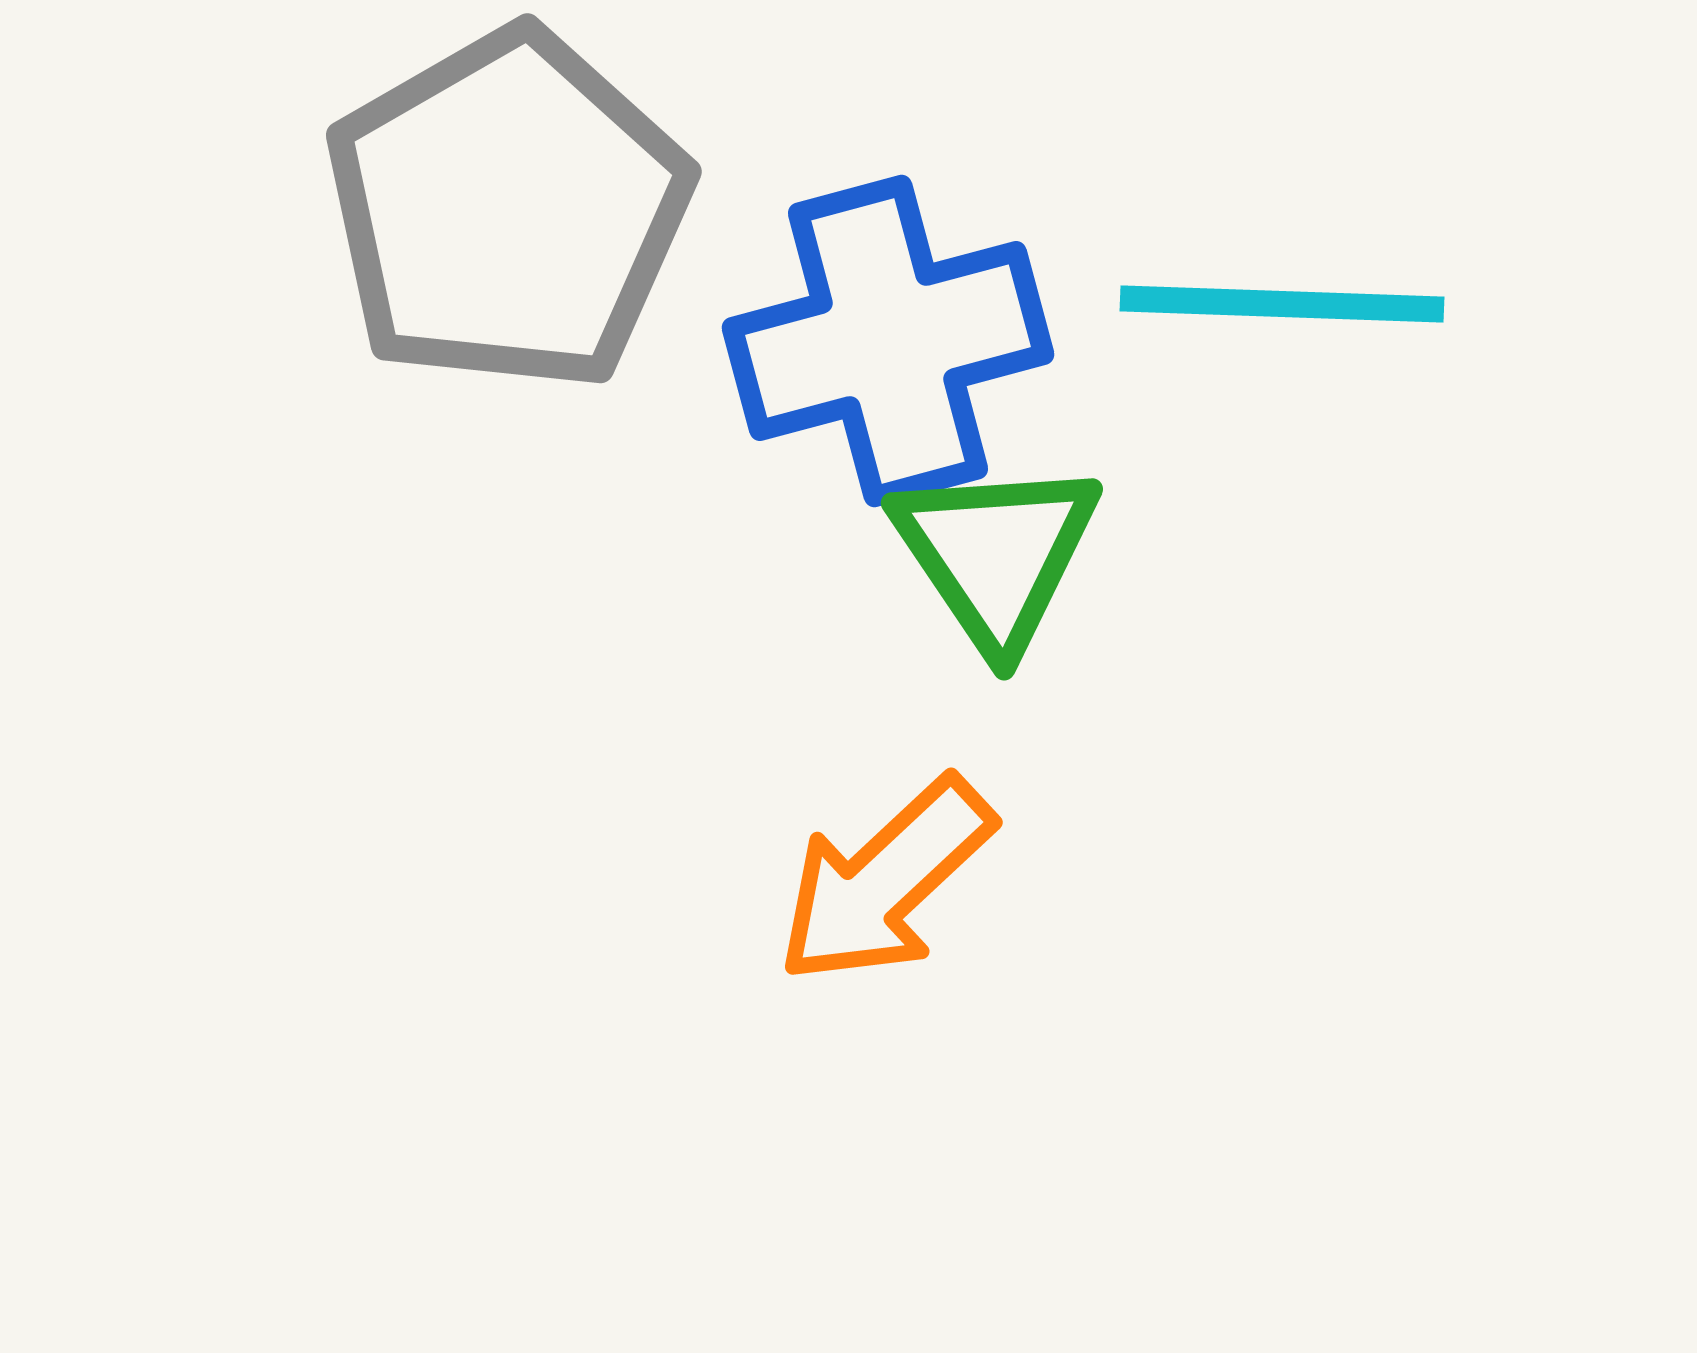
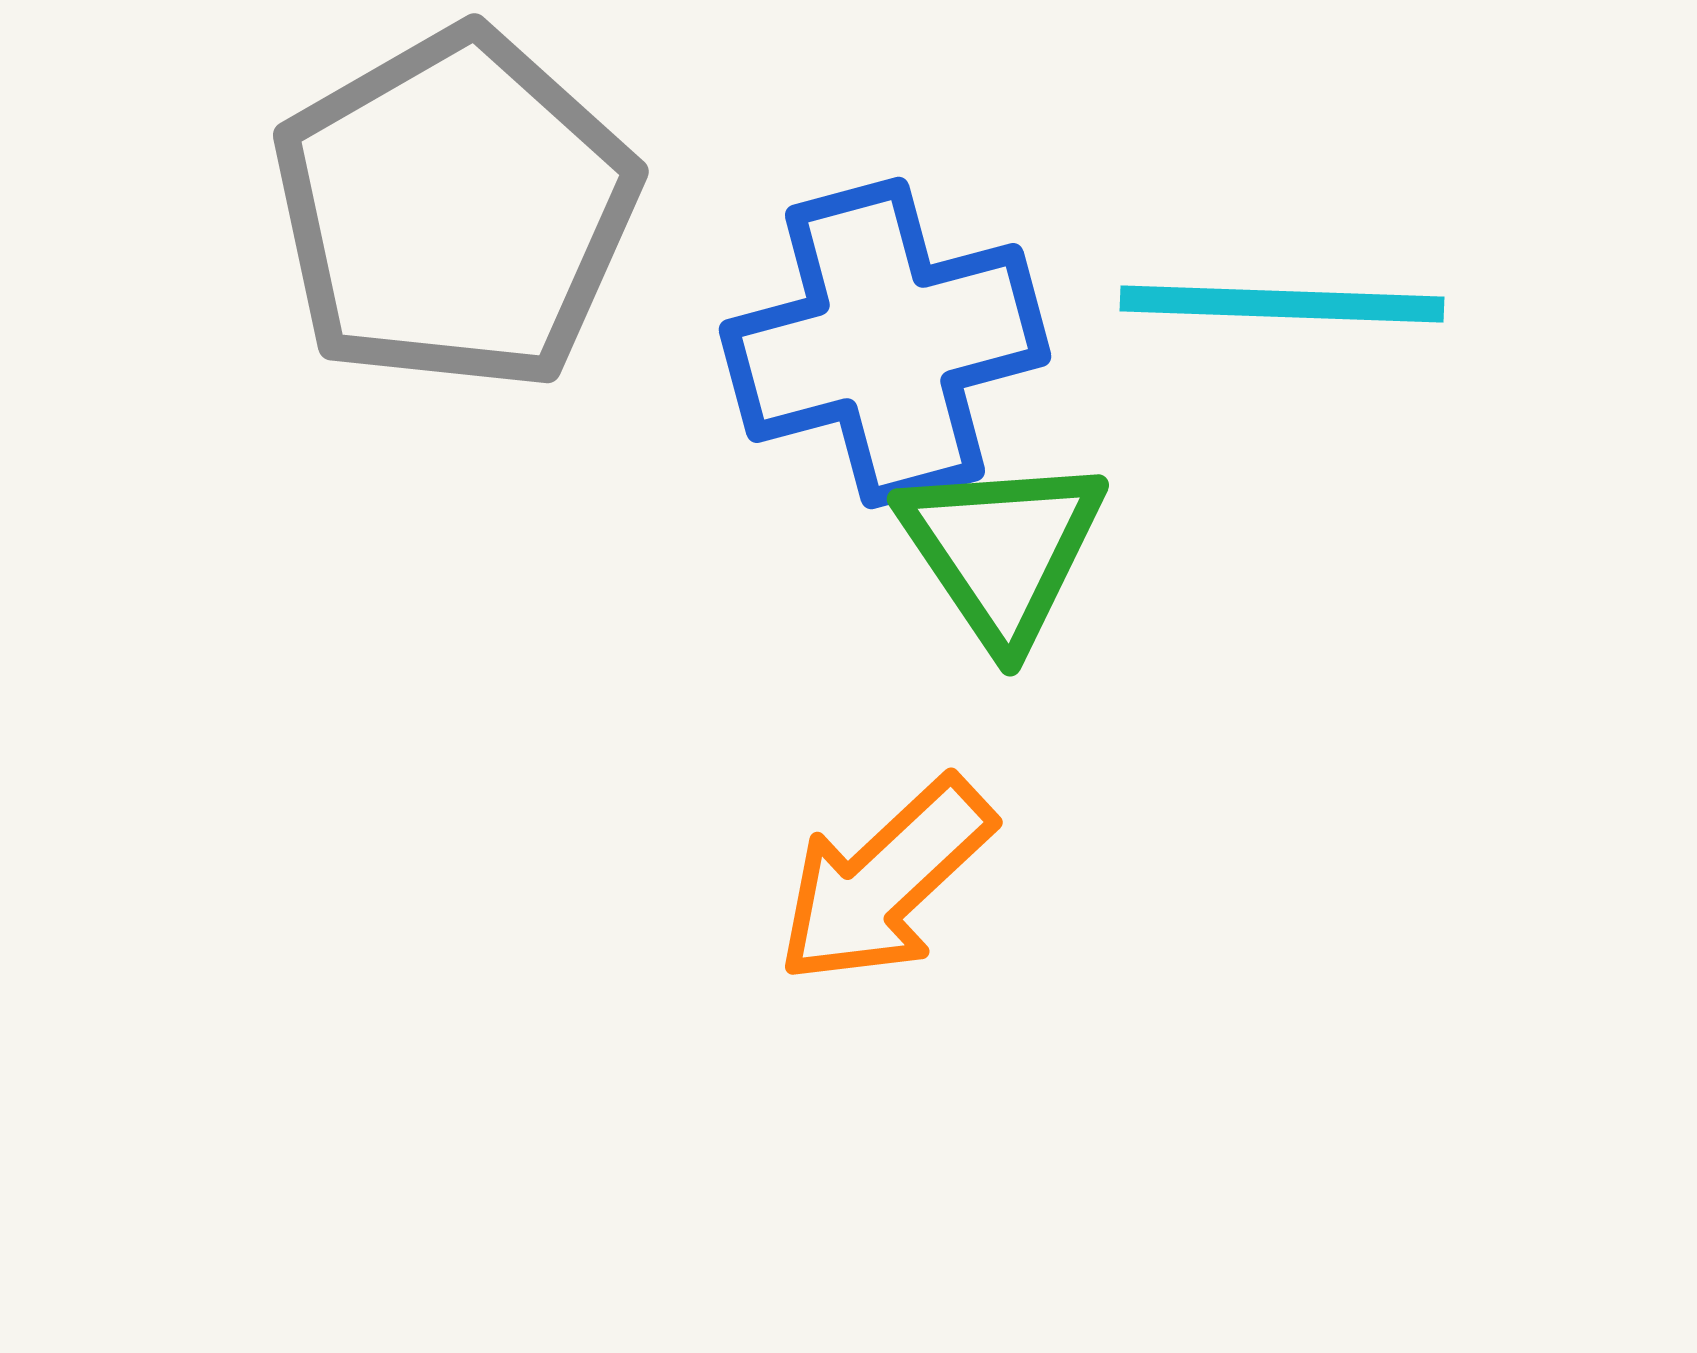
gray pentagon: moved 53 px left
blue cross: moved 3 px left, 2 px down
green triangle: moved 6 px right, 4 px up
